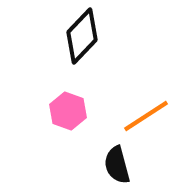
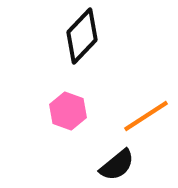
black semicircle: rotated 114 degrees counterclockwise
